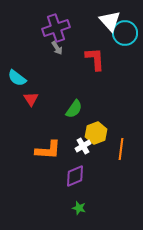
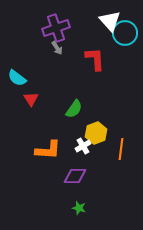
purple diamond: rotated 25 degrees clockwise
